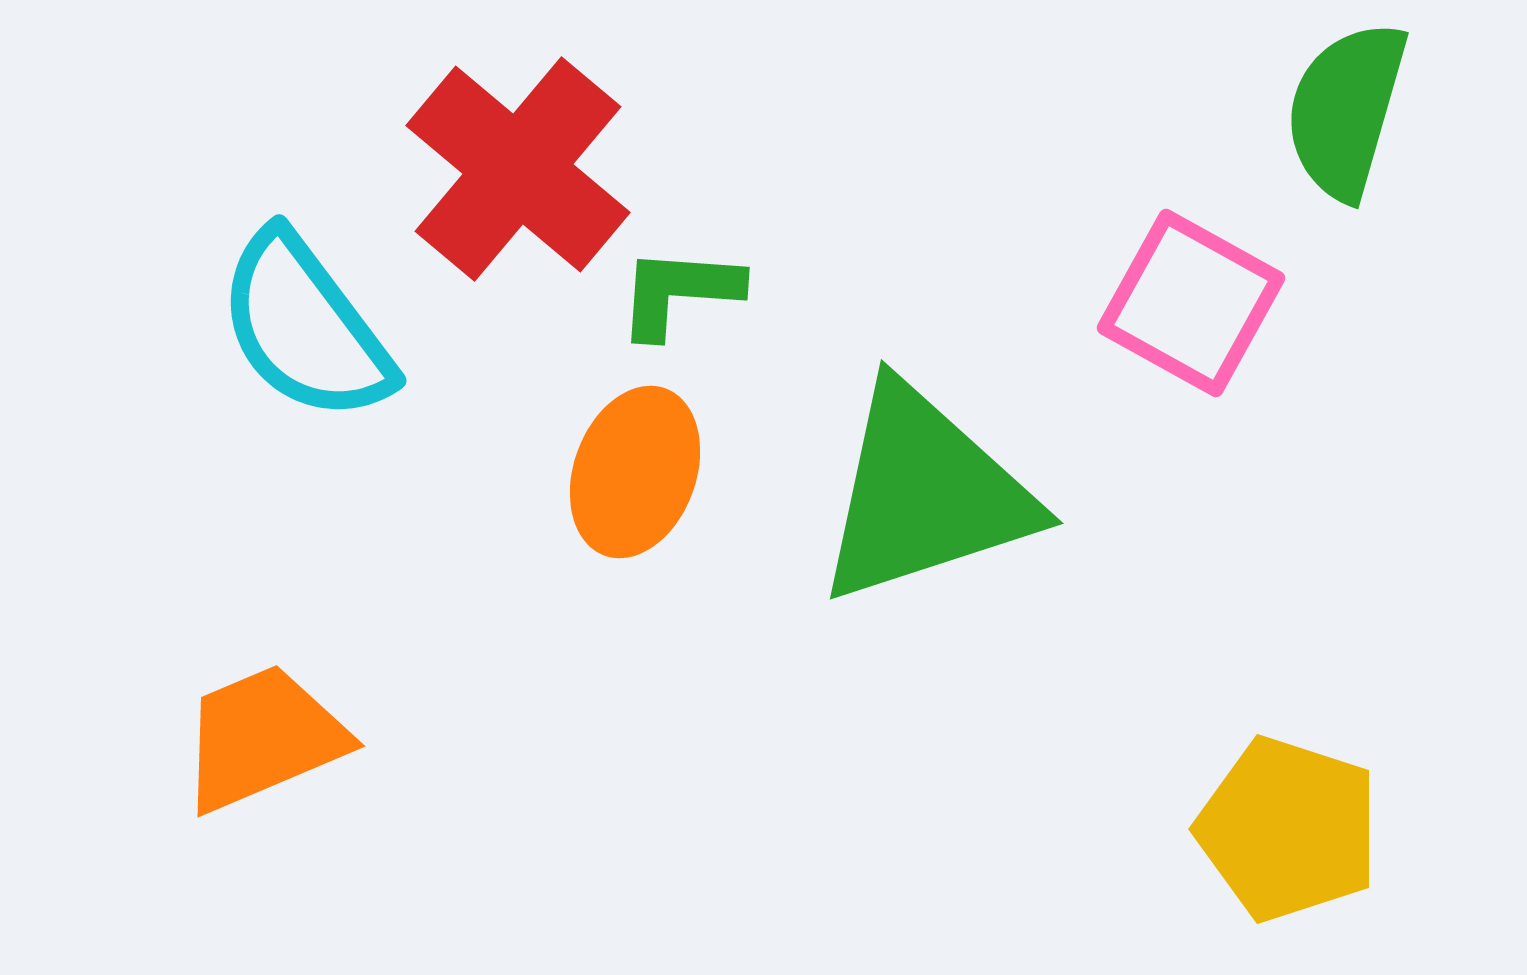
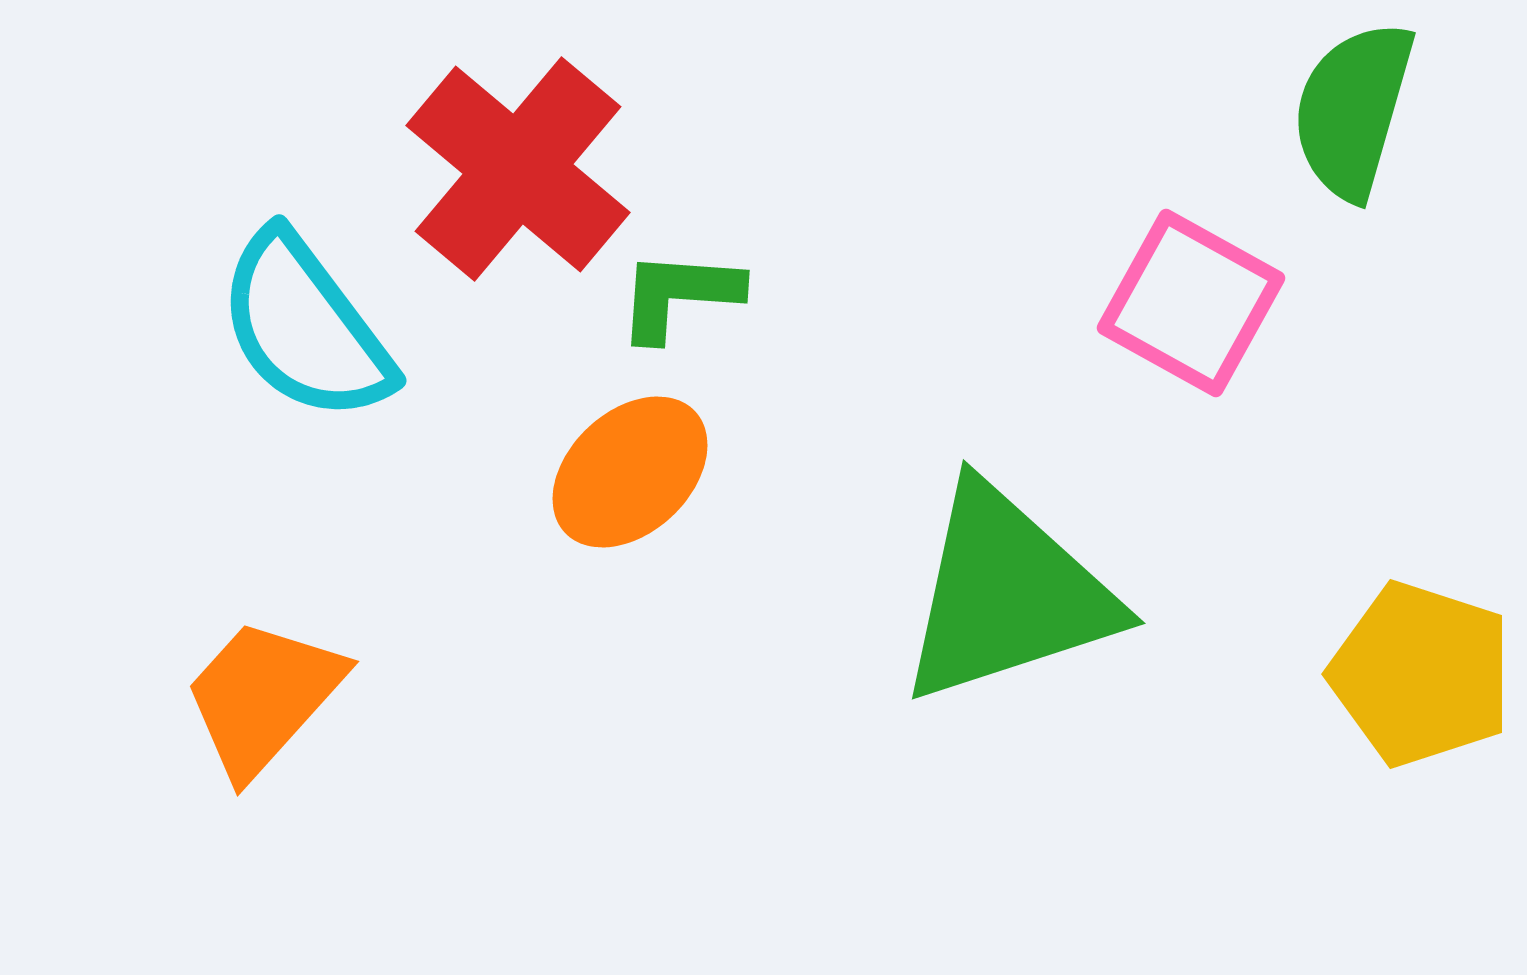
green semicircle: moved 7 px right
green L-shape: moved 3 px down
orange ellipse: moved 5 px left; rotated 27 degrees clockwise
green triangle: moved 82 px right, 100 px down
orange trapezoid: moved 41 px up; rotated 25 degrees counterclockwise
yellow pentagon: moved 133 px right, 155 px up
